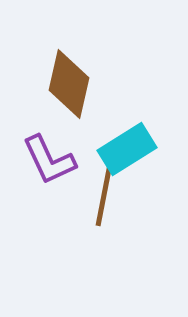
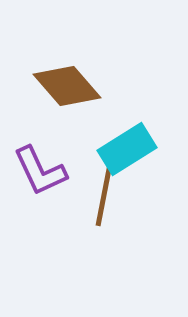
brown diamond: moved 2 px left, 2 px down; rotated 54 degrees counterclockwise
purple L-shape: moved 9 px left, 11 px down
